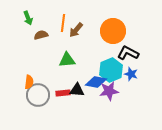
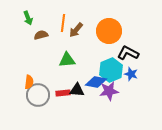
orange circle: moved 4 px left
